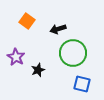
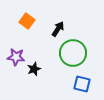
black arrow: rotated 140 degrees clockwise
purple star: rotated 24 degrees counterclockwise
black star: moved 4 px left, 1 px up
